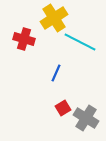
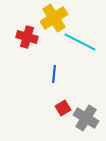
red cross: moved 3 px right, 2 px up
blue line: moved 2 px left, 1 px down; rotated 18 degrees counterclockwise
